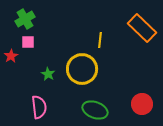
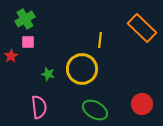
green star: rotated 16 degrees counterclockwise
green ellipse: rotated 10 degrees clockwise
